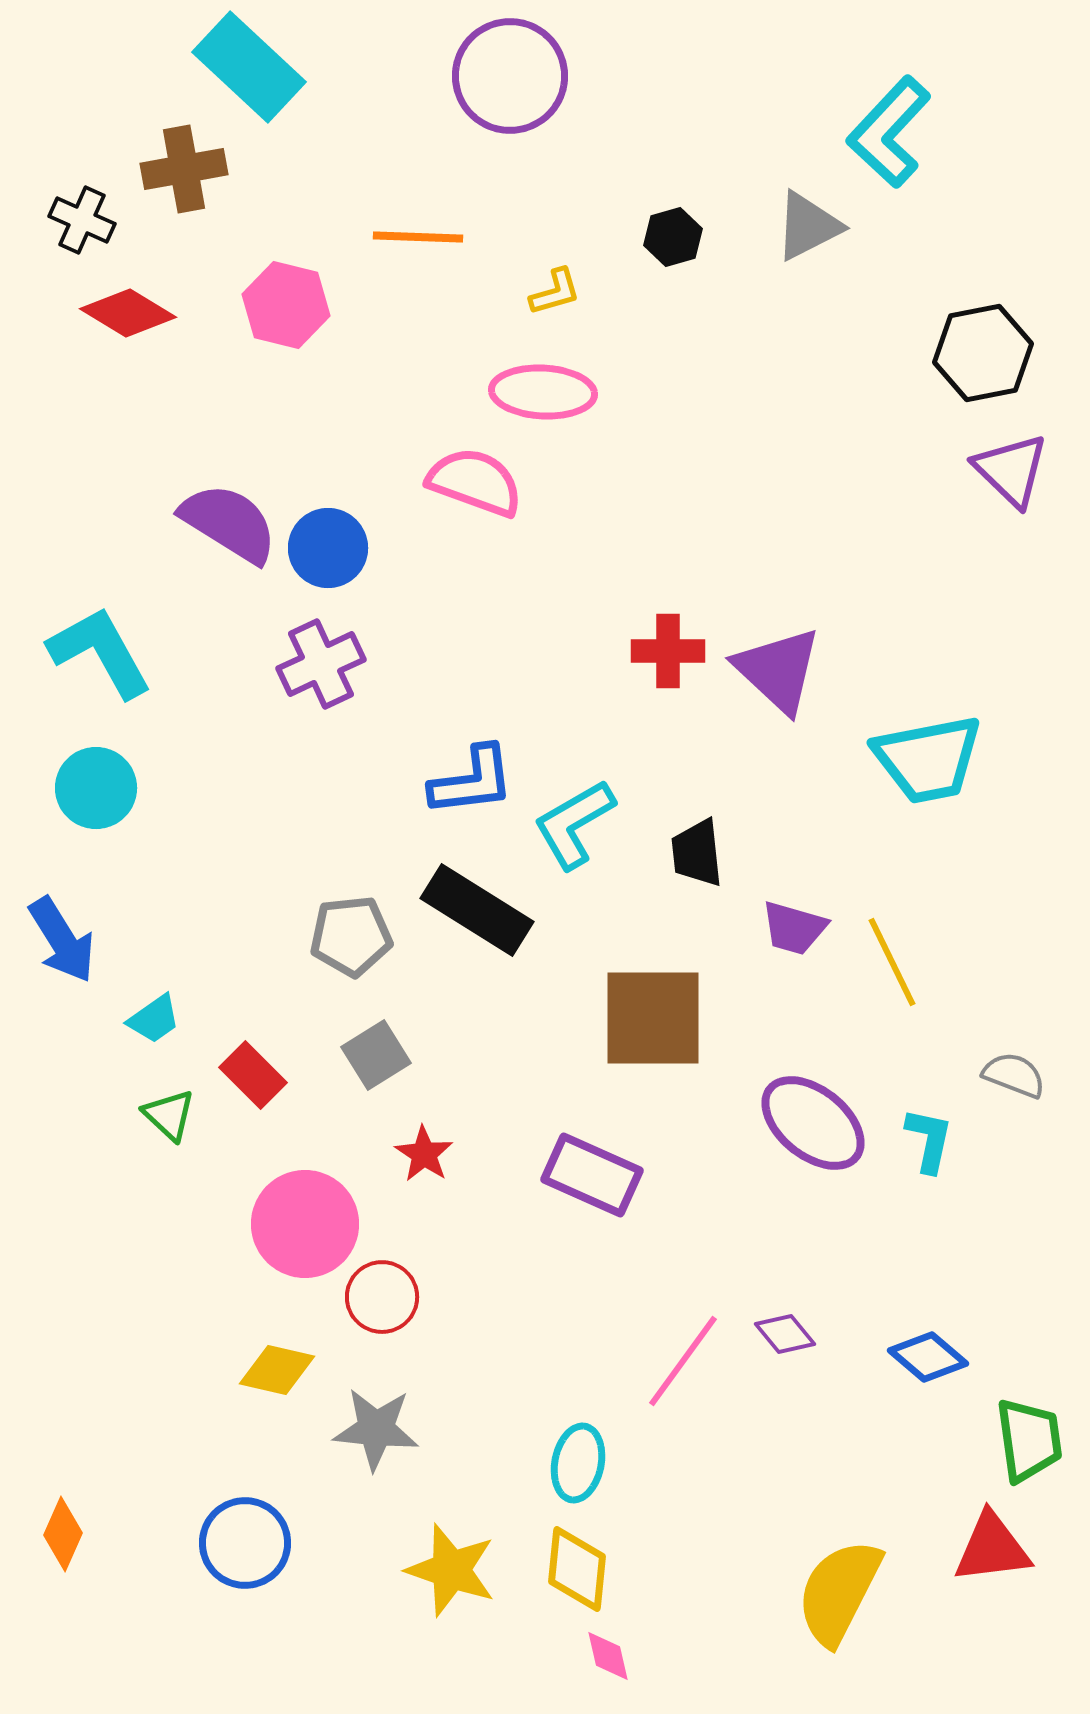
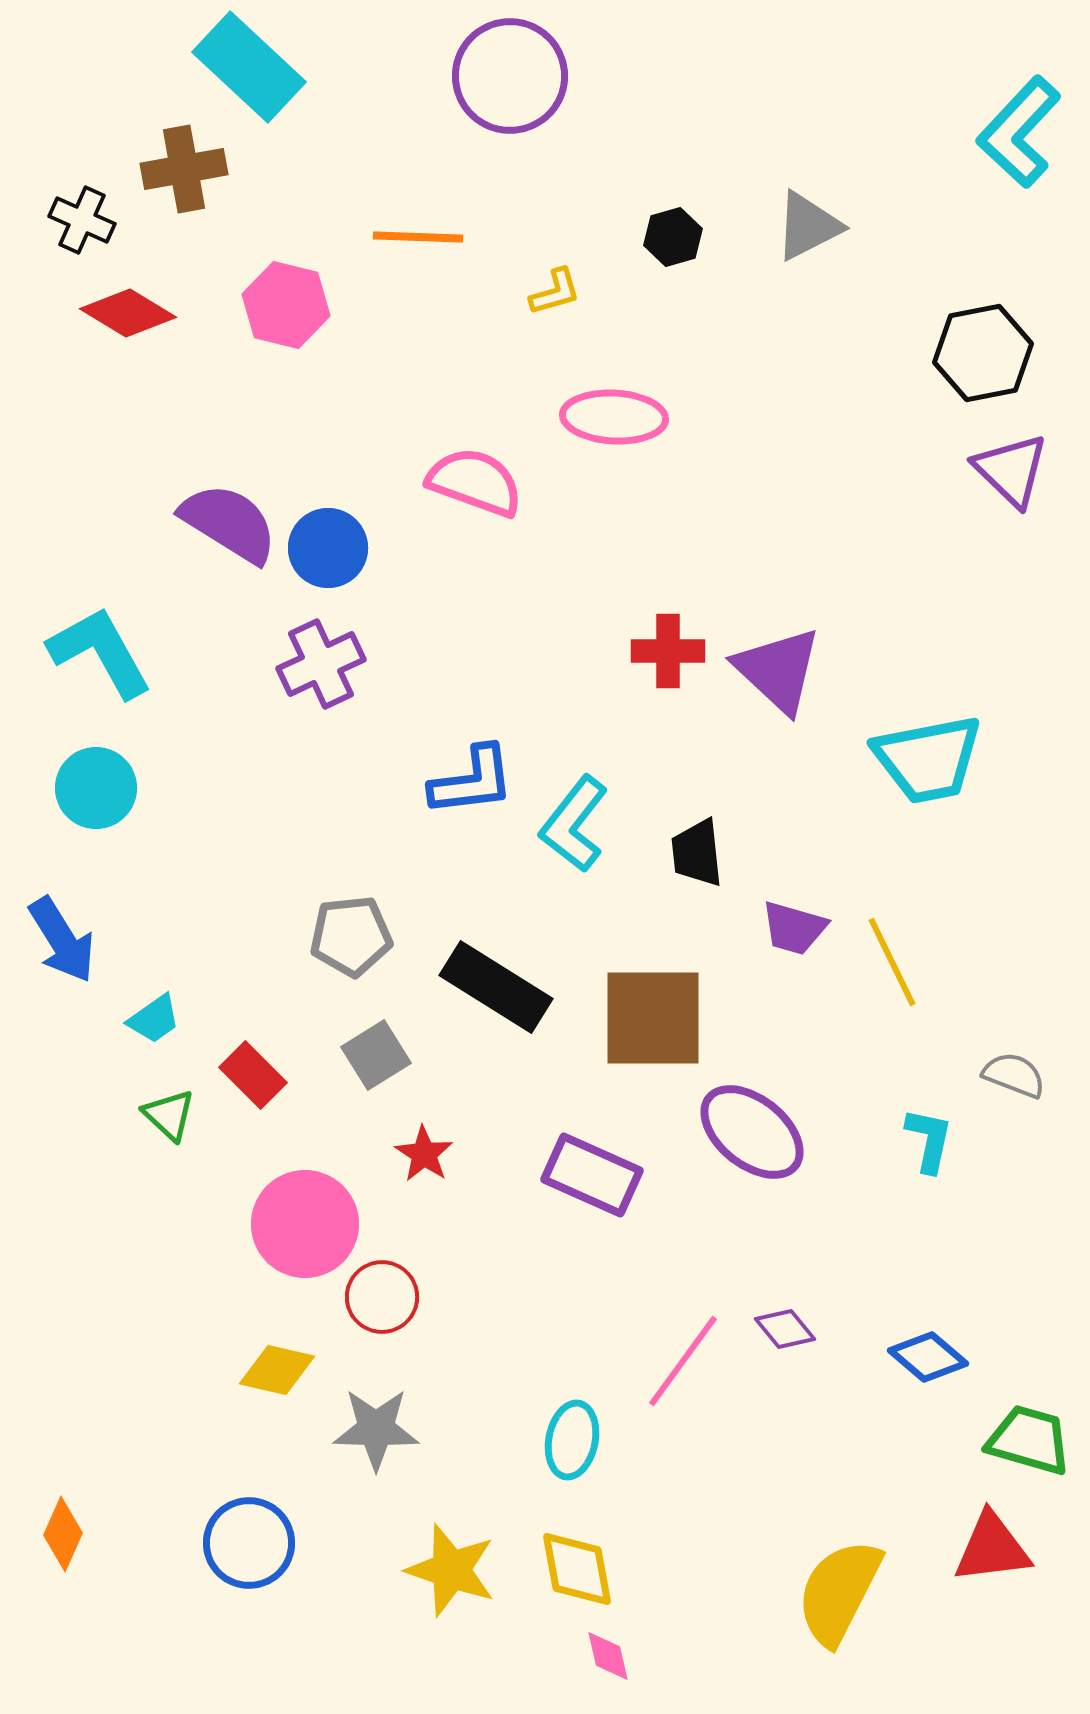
cyan L-shape at (889, 132): moved 130 px right
pink ellipse at (543, 392): moved 71 px right, 25 px down
cyan L-shape at (574, 824): rotated 22 degrees counterclockwise
black rectangle at (477, 910): moved 19 px right, 77 px down
purple ellipse at (813, 1123): moved 61 px left, 9 px down
purple diamond at (785, 1334): moved 5 px up
gray star at (376, 1429): rotated 4 degrees counterclockwise
green trapezoid at (1029, 1440): rotated 66 degrees counterclockwise
cyan ellipse at (578, 1463): moved 6 px left, 23 px up
blue circle at (245, 1543): moved 4 px right
yellow diamond at (577, 1569): rotated 16 degrees counterclockwise
